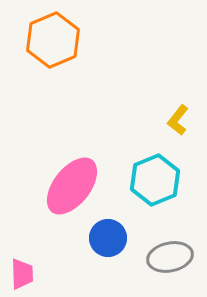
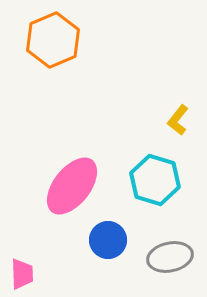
cyan hexagon: rotated 21 degrees counterclockwise
blue circle: moved 2 px down
